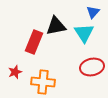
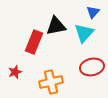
cyan triangle: rotated 15 degrees clockwise
orange cross: moved 8 px right; rotated 20 degrees counterclockwise
